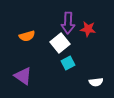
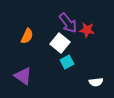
purple arrow: rotated 40 degrees counterclockwise
red star: moved 1 px left, 1 px down
orange semicircle: rotated 49 degrees counterclockwise
white square: rotated 12 degrees counterclockwise
cyan square: moved 1 px left, 1 px up
